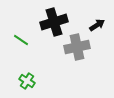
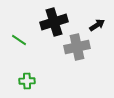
green line: moved 2 px left
green cross: rotated 35 degrees counterclockwise
